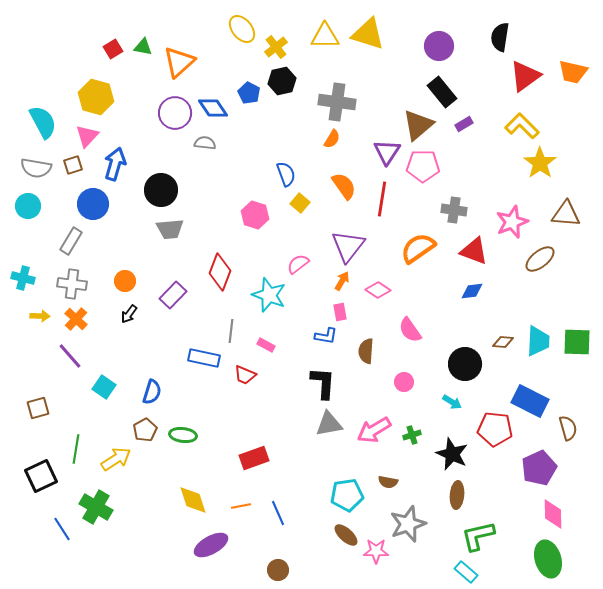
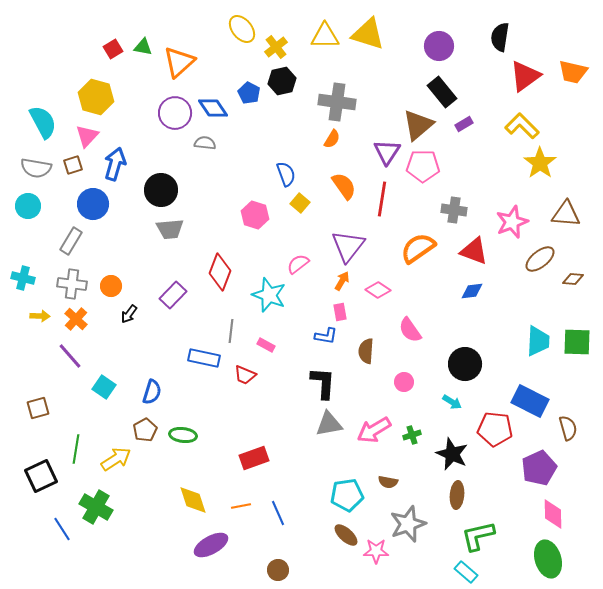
orange circle at (125, 281): moved 14 px left, 5 px down
brown diamond at (503, 342): moved 70 px right, 63 px up
